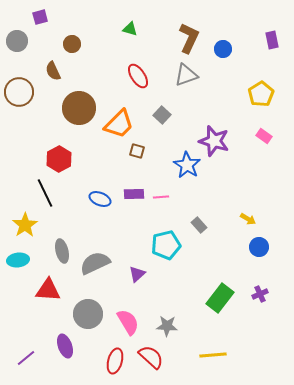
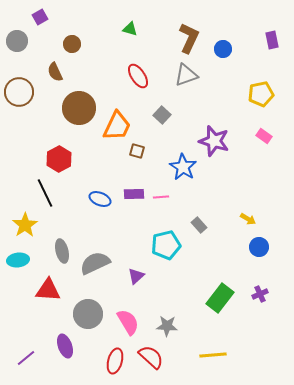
purple square at (40, 17): rotated 14 degrees counterclockwise
brown semicircle at (53, 71): moved 2 px right, 1 px down
yellow pentagon at (261, 94): rotated 20 degrees clockwise
orange trapezoid at (119, 124): moved 2 px left, 2 px down; rotated 20 degrees counterclockwise
blue star at (187, 165): moved 4 px left, 2 px down
purple triangle at (137, 274): moved 1 px left, 2 px down
